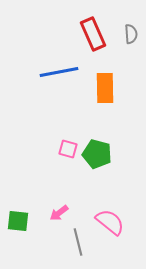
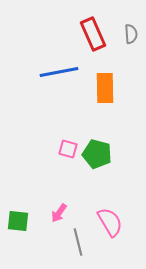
pink arrow: rotated 18 degrees counterclockwise
pink semicircle: rotated 20 degrees clockwise
